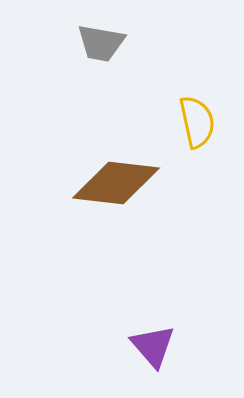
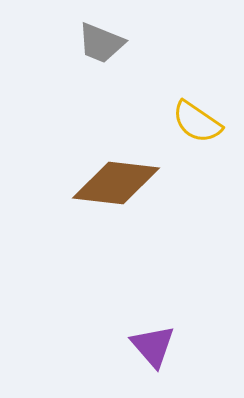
gray trapezoid: rotated 12 degrees clockwise
yellow semicircle: rotated 136 degrees clockwise
